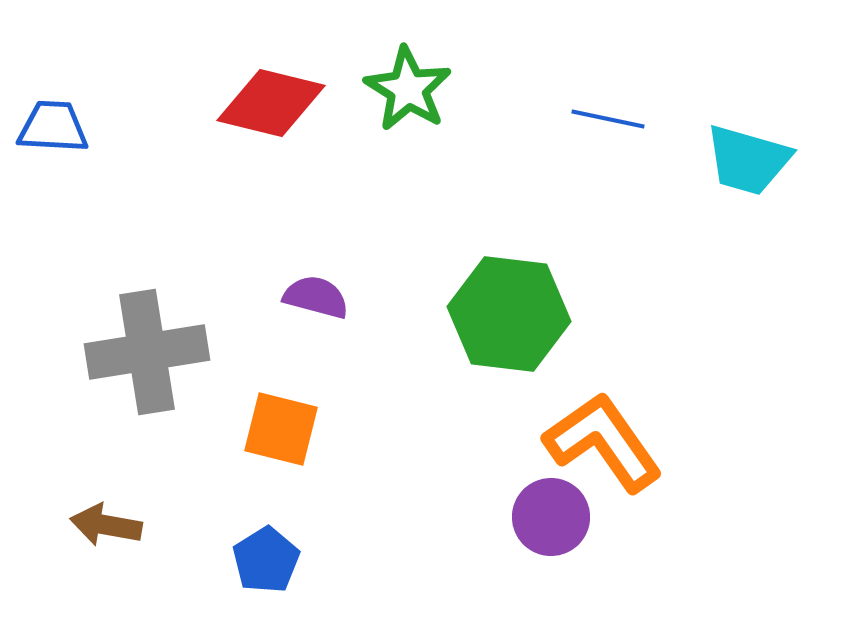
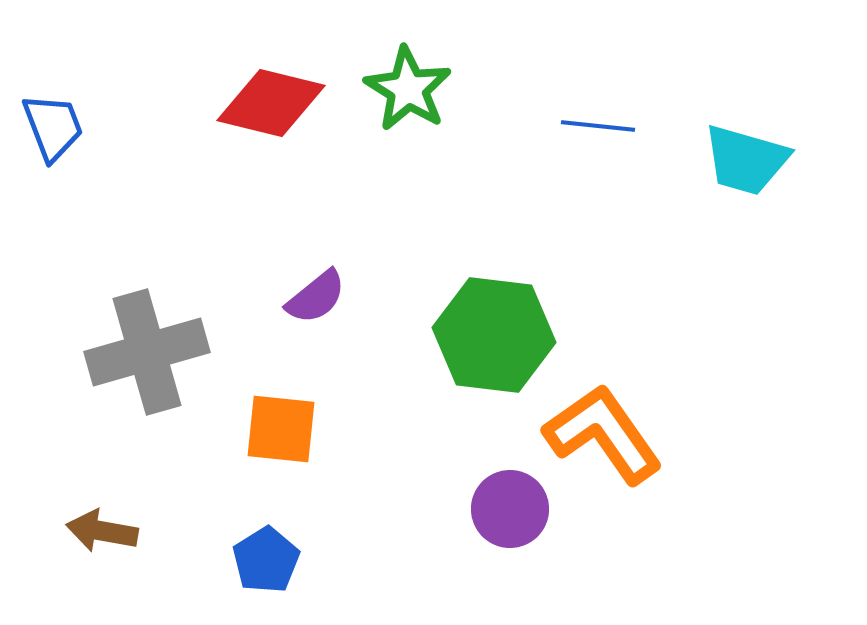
blue line: moved 10 px left, 7 px down; rotated 6 degrees counterclockwise
blue trapezoid: rotated 66 degrees clockwise
cyan trapezoid: moved 2 px left
purple semicircle: rotated 126 degrees clockwise
green hexagon: moved 15 px left, 21 px down
gray cross: rotated 7 degrees counterclockwise
orange square: rotated 8 degrees counterclockwise
orange L-shape: moved 8 px up
purple circle: moved 41 px left, 8 px up
brown arrow: moved 4 px left, 6 px down
